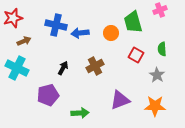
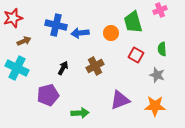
gray star: rotated 14 degrees counterclockwise
